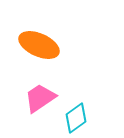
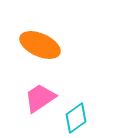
orange ellipse: moved 1 px right
